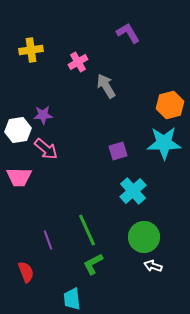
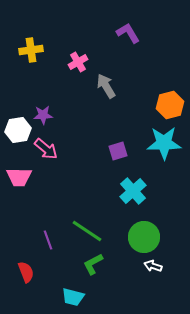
green line: moved 1 px down; rotated 32 degrees counterclockwise
cyan trapezoid: moved 1 px right, 2 px up; rotated 70 degrees counterclockwise
